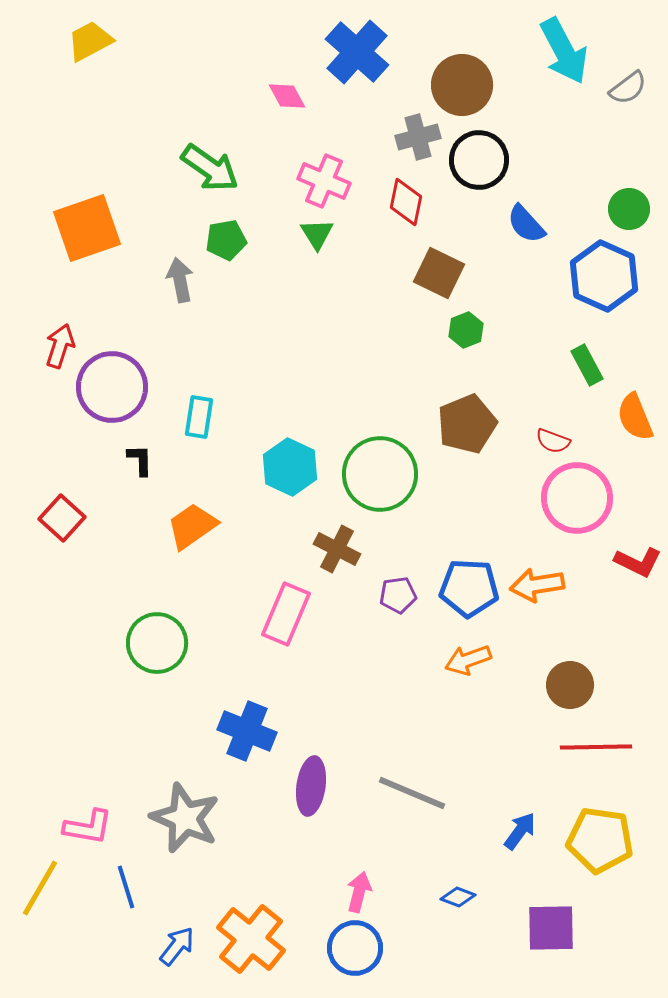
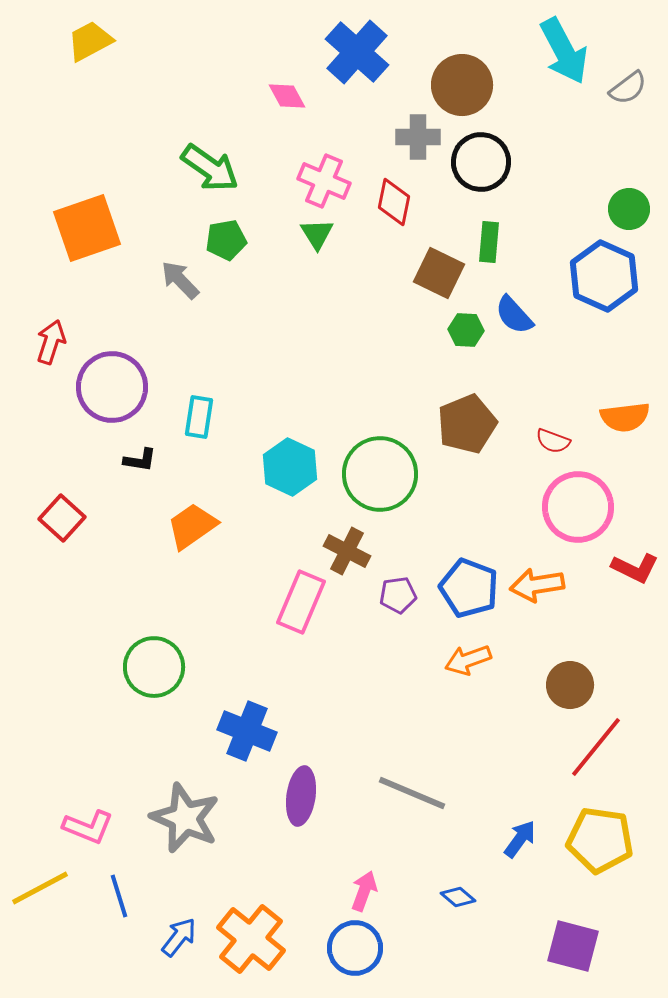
gray cross at (418, 137): rotated 15 degrees clockwise
black circle at (479, 160): moved 2 px right, 2 px down
red diamond at (406, 202): moved 12 px left
blue semicircle at (526, 224): moved 12 px left, 91 px down
gray arrow at (180, 280): rotated 33 degrees counterclockwise
green hexagon at (466, 330): rotated 24 degrees clockwise
red arrow at (60, 346): moved 9 px left, 4 px up
green rectangle at (587, 365): moved 98 px left, 123 px up; rotated 33 degrees clockwise
orange semicircle at (635, 417): moved 10 px left; rotated 75 degrees counterclockwise
black L-shape at (140, 460): rotated 100 degrees clockwise
pink circle at (577, 498): moved 1 px right, 9 px down
brown cross at (337, 549): moved 10 px right, 2 px down
red L-shape at (638, 562): moved 3 px left, 6 px down
blue pentagon at (469, 588): rotated 18 degrees clockwise
pink rectangle at (286, 614): moved 15 px right, 12 px up
green circle at (157, 643): moved 3 px left, 24 px down
red line at (596, 747): rotated 50 degrees counterclockwise
purple ellipse at (311, 786): moved 10 px left, 10 px down
pink L-shape at (88, 827): rotated 12 degrees clockwise
blue arrow at (520, 831): moved 8 px down
blue line at (126, 887): moved 7 px left, 9 px down
yellow line at (40, 888): rotated 32 degrees clockwise
pink arrow at (359, 892): moved 5 px right, 1 px up; rotated 6 degrees clockwise
blue diamond at (458, 897): rotated 20 degrees clockwise
purple square at (551, 928): moved 22 px right, 18 px down; rotated 16 degrees clockwise
blue arrow at (177, 946): moved 2 px right, 9 px up
